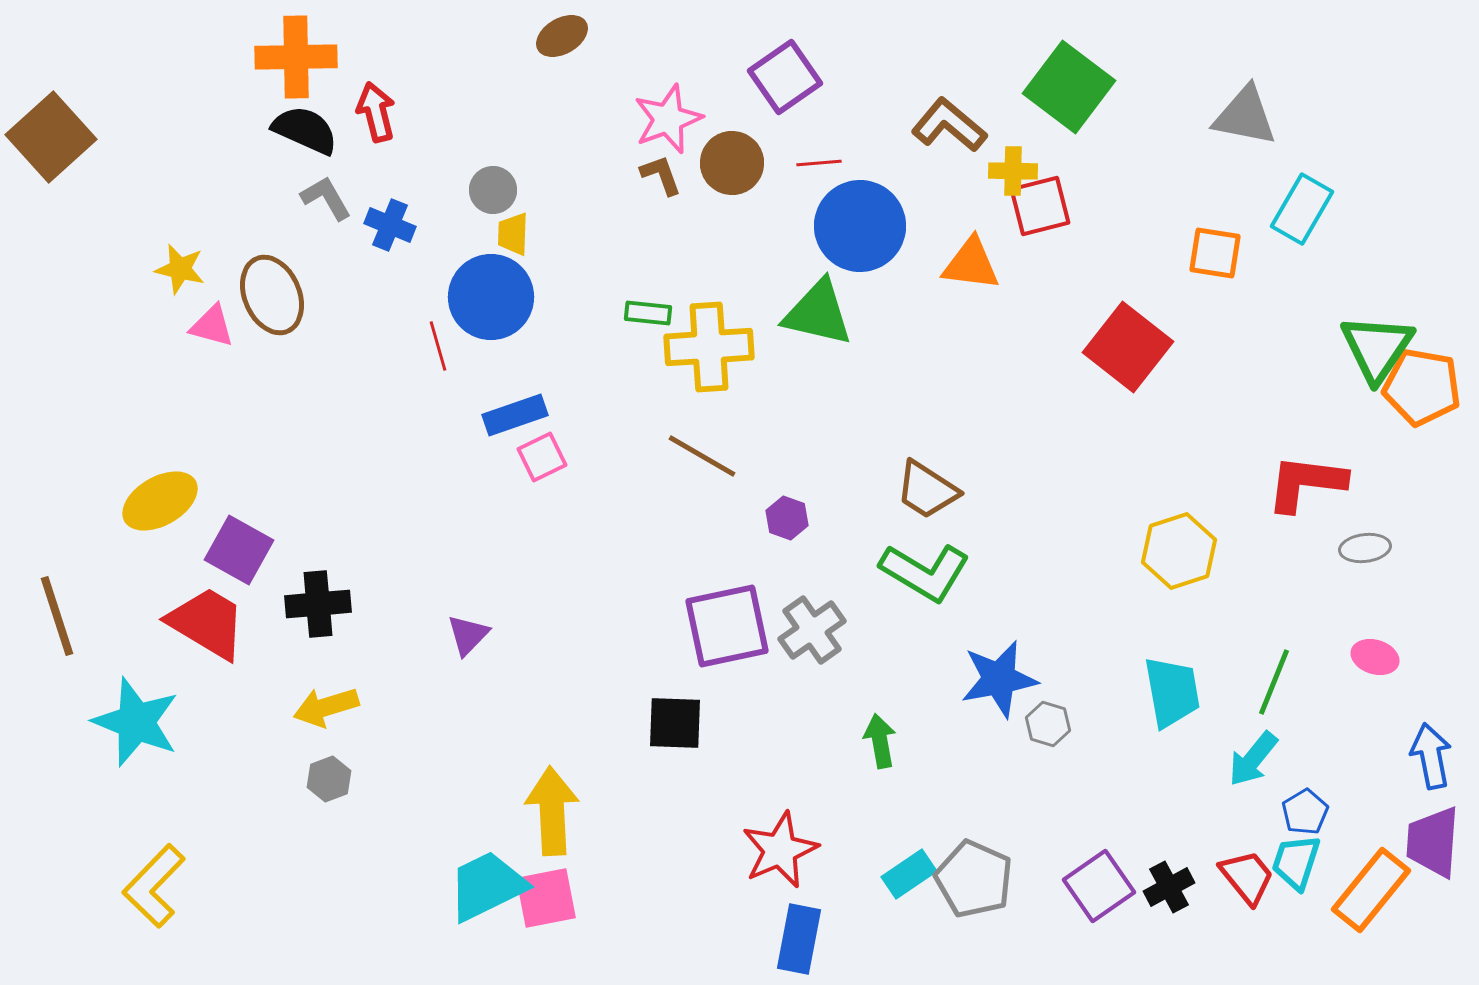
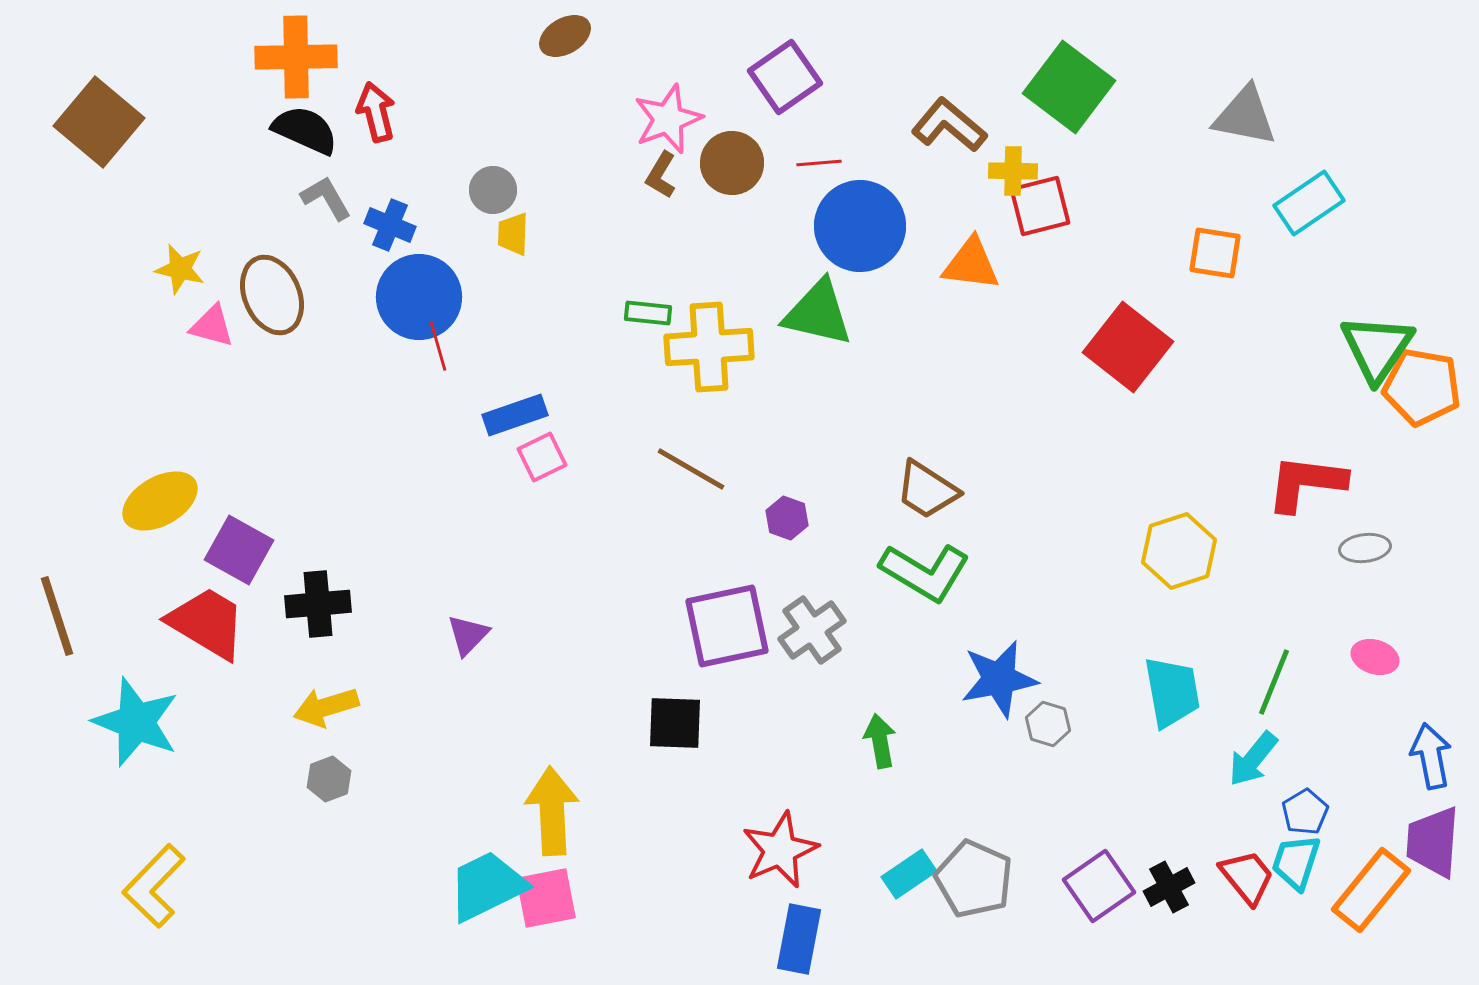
brown ellipse at (562, 36): moved 3 px right
brown square at (51, 137): moved 48 px right, 15 px up; rotated 8 degrees counterclockwise
brown L-shape at (661, 175): rotated 129 degrees counterclockwise
cyan rectangle at (1302, 209): moved 7 px right, 6 px up; rotated 26 degrees clockwise
blue circle at (491, 297): moved 72 px left
brown line at (702, 456): moved 11 px left, 13 px down
